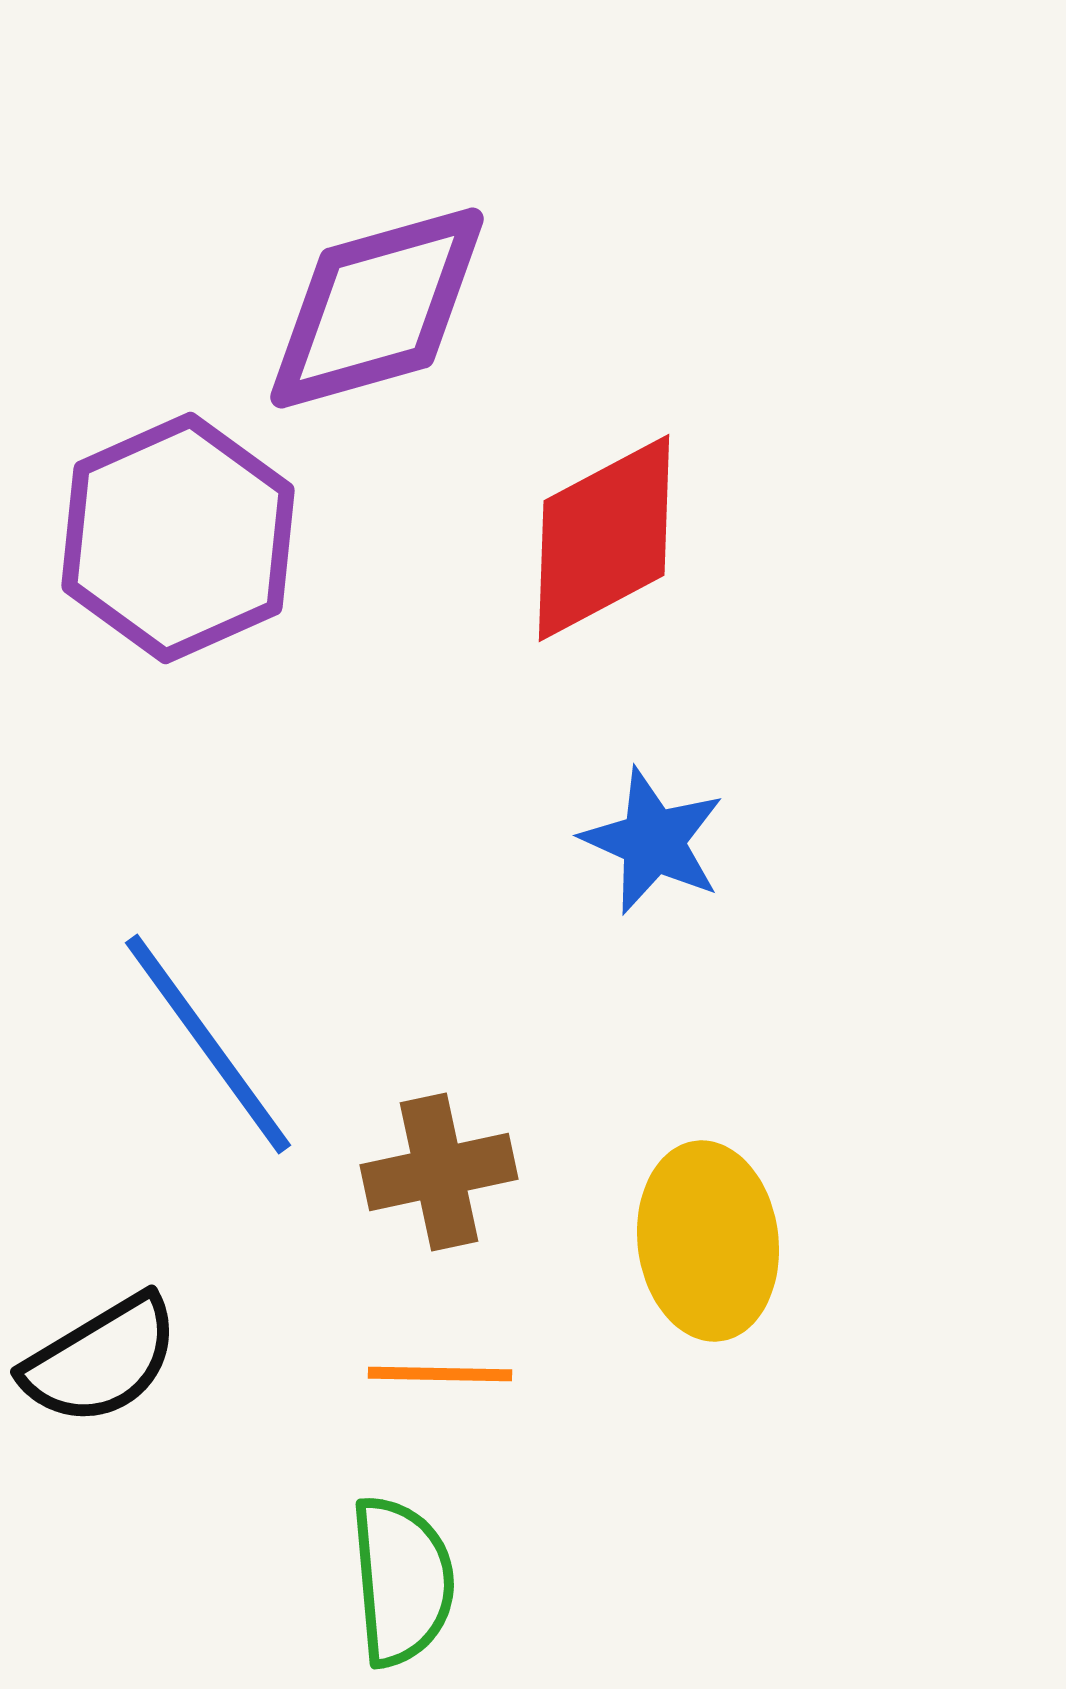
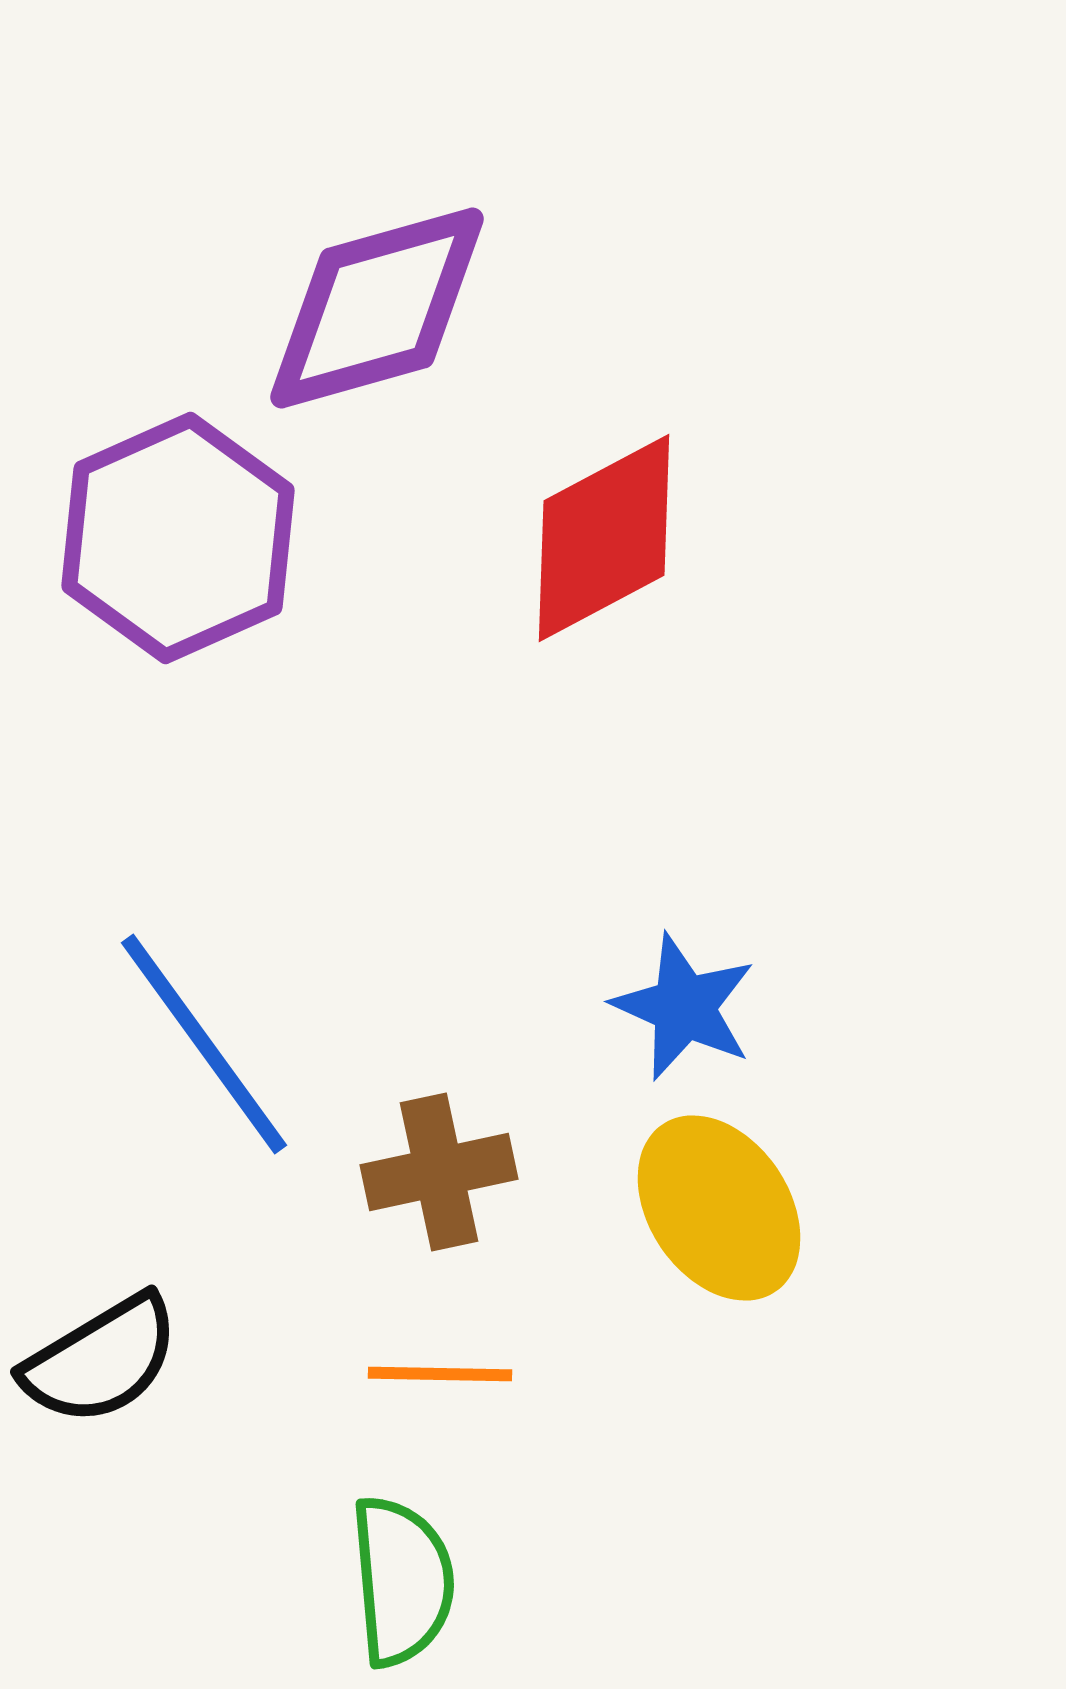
blue star: moved 31 px right, 166 px down
blue line: moved 4 px left
yellow ellipse: moved 11 px right, 33 px up; rotated 27 degrees counterclockwise
